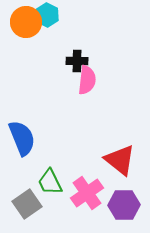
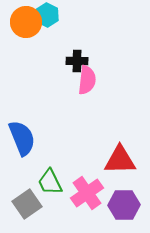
red triangle: rotated 40 degrees counterclockwise
